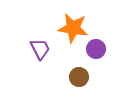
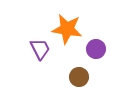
orange star: moved 6 px left, 1 px down
